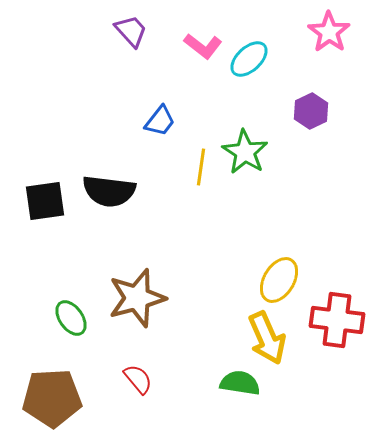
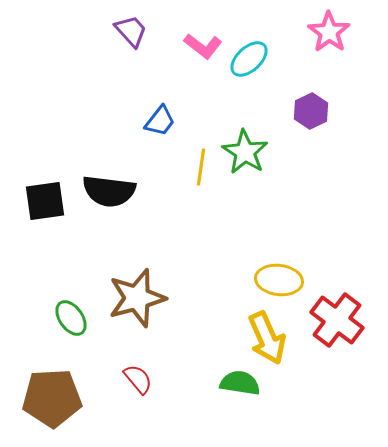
yellow ellipse: rotated 66 degrees clockwise
red cross: rotated 30 degrees clockwise
